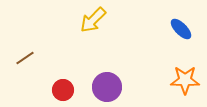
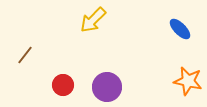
blue ellipse: moved 1 px left
brown line: moved 3 px up; rotated 18 degrees counterclockwise
orange star: moved 3 px right, 1 px down; rotated 12 degrees clockwise
red circle: moved 5 px up
